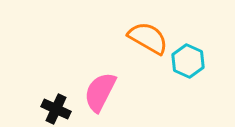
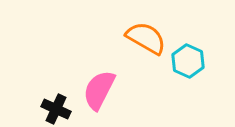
orange semicircle: moved 2 px left
pink semicircle: moved 1 px left, 2 px up
